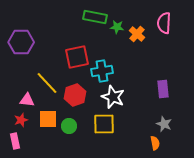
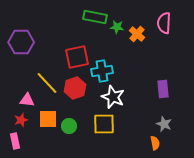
red hexagon: moved 7 px up
